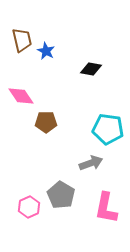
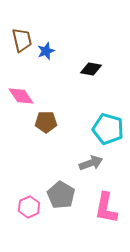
blue star: rotated 24 degrees clockwise
cyan pentagon: rotated 8 degrees clockwise
